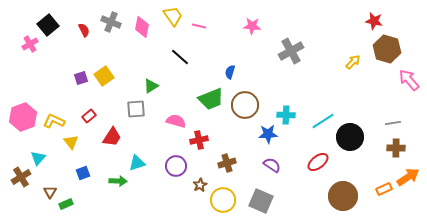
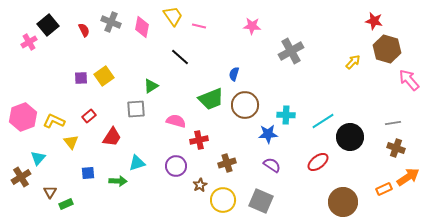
pink cross at (30, 44): moved 1 px left, 2 px up
blue semicircle at (230, 72): moved 4 px right, 2 px down
purple square at (81, 78): rotated 16 degrees clockwise
brown cross at (396, 148): rotated 18 degrees clockwise
blue square at (83, 173): moved 5 px right; rotated 16 degrees clockwise
brown circle at (343, 196): moved 6 px down
